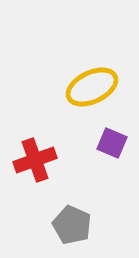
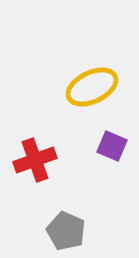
purple square: moved 3 px down
gray pentagon: moved 6 px left, 6 px down
